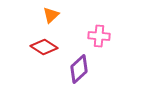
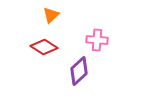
pink cross: moved 2 px left, 4 px down
purple diamond: moved 2 px down
